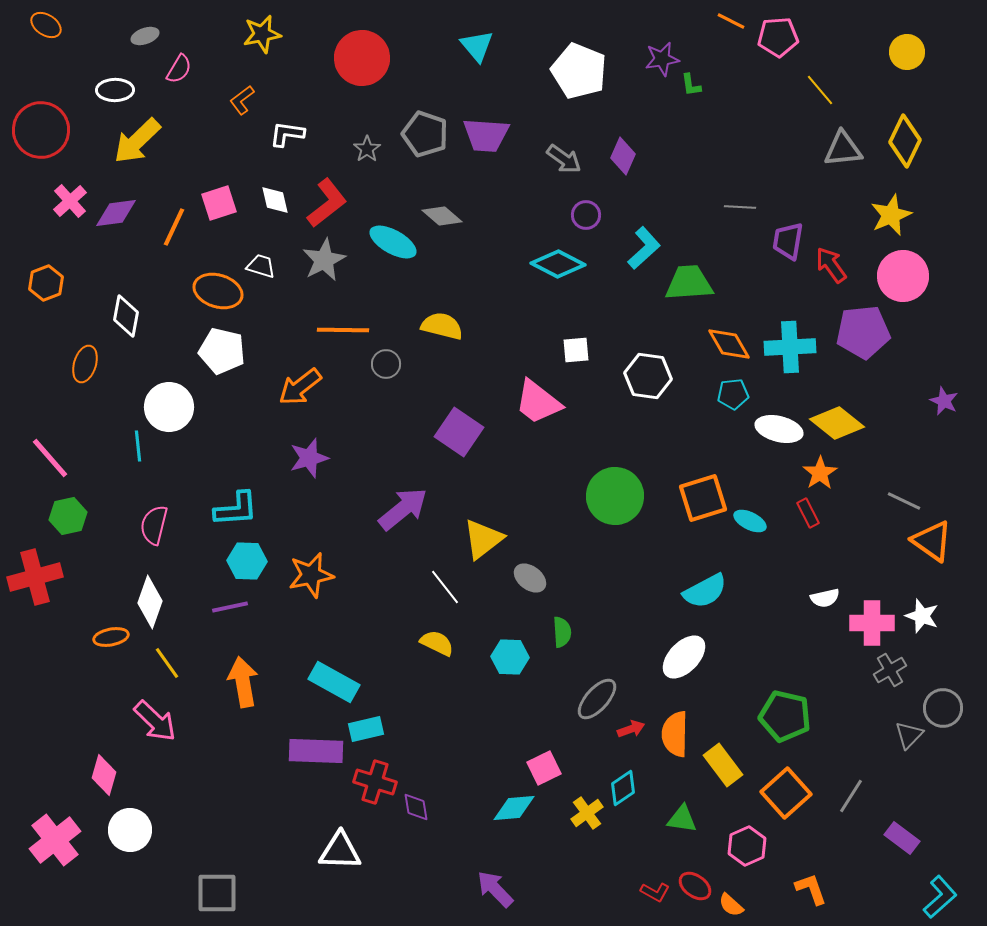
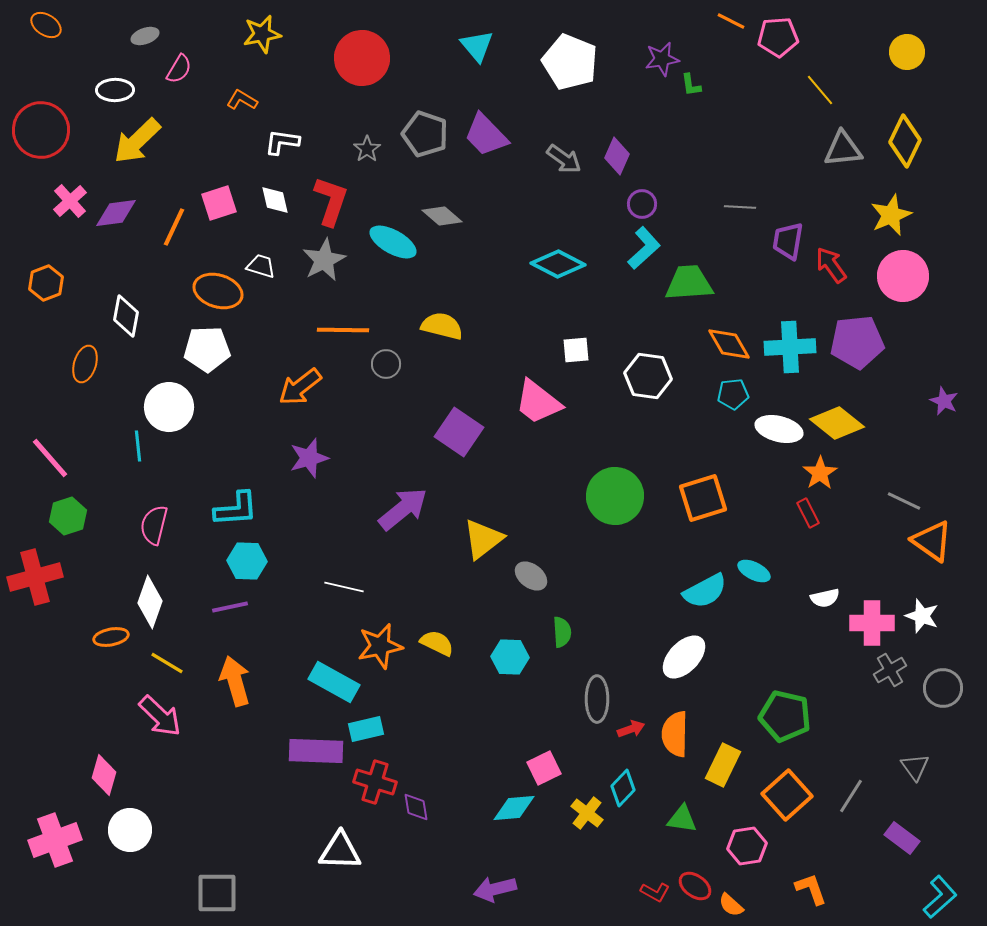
white pentagon at (579, 71): moved 9 px left, 9 px up
orange L-shape at (242, 100): rotated 68 degrees clockwise
white L-shape at (287, 134): moved 5 px left, 8 px down
purple trapezoid at (486, 135): rotated 42 degrees clockwise
purple diamond at (623, 156): moved 6 px left
red L-shape at (327, 203): moved 4 px right, 2 px up; rotated 33 degrees counterclockwise
purple circle at (586, 215): moved 56 px right, 11 px up
purple pentagon at (863, 332): moved 6 px left, 10 px down
white pentagon at (222, 351): moved 15 px left, 2 px up; rotated 15 degrees counterclockwise
green hexagon at (68, 516): rotated 6 degrees counterclockwise
cyan ellipse at (750, 521): moved 4 px right, 50 px down
orange star at (311, 575): moved 69 px right, 71 px down
gray ellipse at (530, 578): moved 1 px right, 2 px up
white line at (445, 587): moved 101 px left; rotated 39 degrees counterclockwise
yellow line at (167, 663): rotated 24 degrees counterclockwise
orange arrow at (243, 682): moved 8 px left, 1 px up; rotated 6 degrees counterclockwise
gray ellipse at (597, 699): rotated 42 degrees counterclockwise
gray circle at (943, 708): moved 20 px up
pink arrow at (155, 721): moved 5 px right, 5 px up
gray triangle at (909, 735): moved 6 px right, 32 px down; rotated 20 degrees counterclockwise
yellow rectangle at (723, 765): rotated 63 degrees clockwise
cyan diamond at (623, 788): rotated 12 degrees counterclockwise
orange square at (786, 793): moved 1 px right, 2 px down
yellow cross at (587, 813): rotated 16 degrees counterclockwise
pink cross at (55, 840): rotated 18 degrees clockwise
pink hexagon at (747, 846): rotated 15 degrees clockwise
purple arrow at (495, 889): rotated 60 degrees counterclockwise
